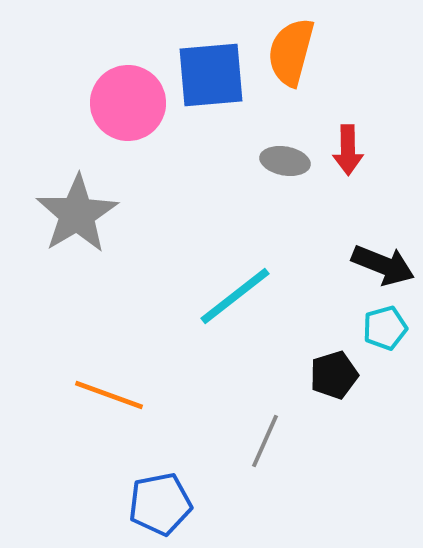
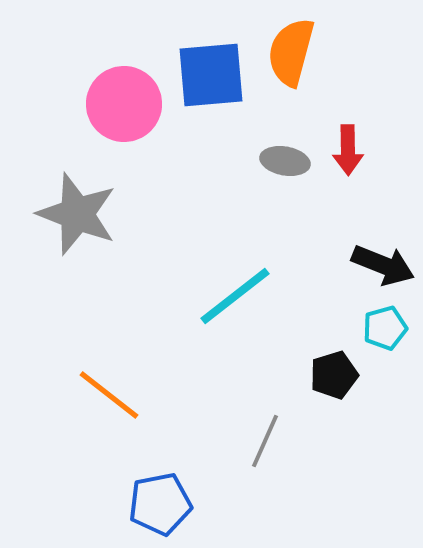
pink circle: moved 4 px left, 1 px down
gray star: rotated 20 degrees counterclockwise
orange line: rotated 18 degrees clockwise
